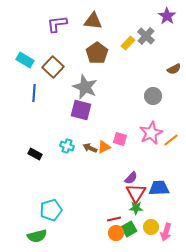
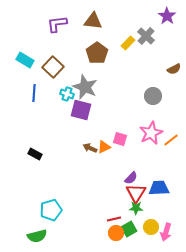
cyan cross: moved 52 px up
